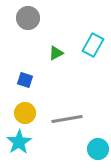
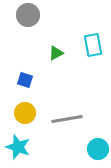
gray circle: moved 3 px up
cyan rectangle: rotated 40 degrees counterclockwise
cyan star: moved 1 px left, 5 px down; rotated 20 degrees counterclockwise
